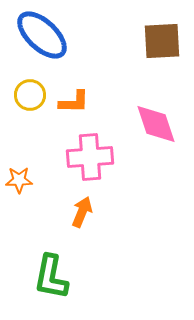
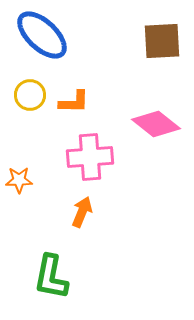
pink diamond: rotated 33 degrees counterclockwise
